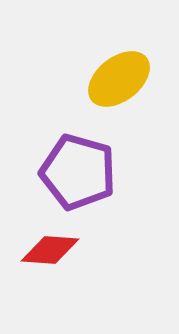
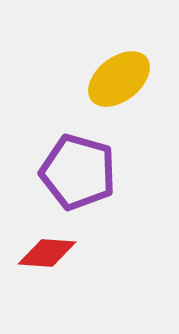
red diamond: moved 3 px left, 3 px down
